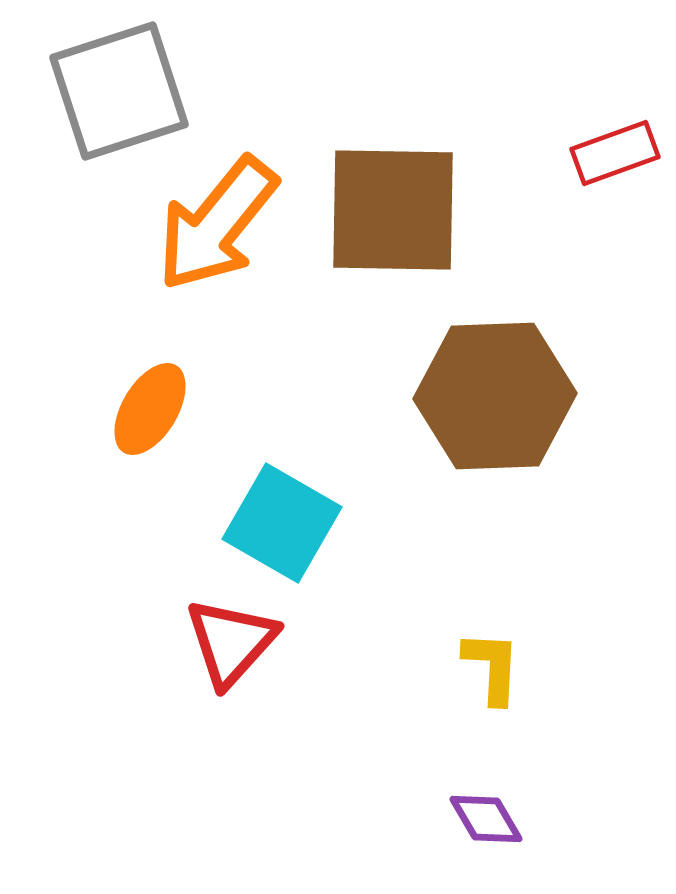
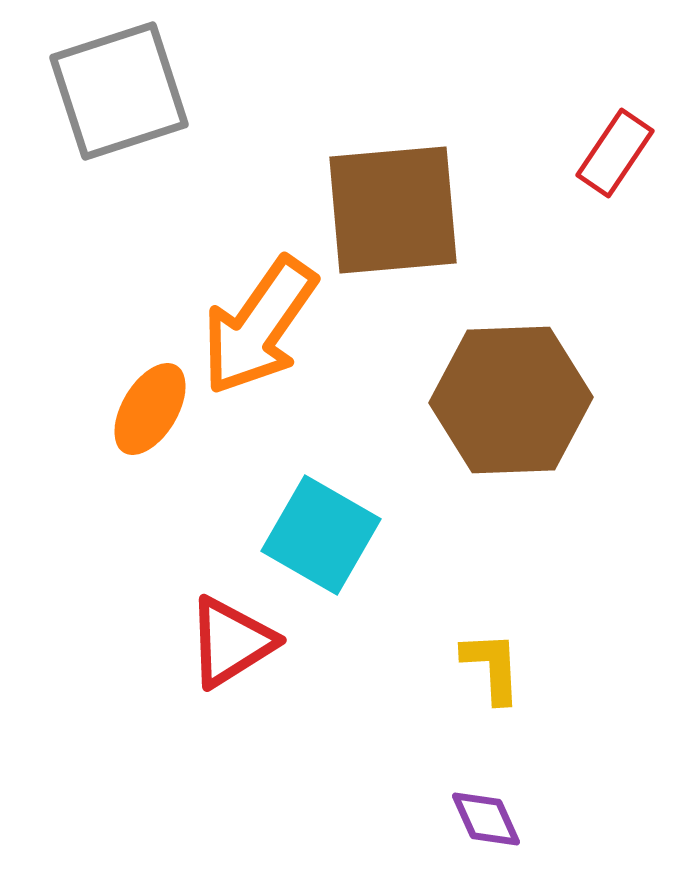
red rectangle: rotated 36 degrees counterclockwise
brown square: rotated 6 degrees counterclockwise
orange arrow: moved 42 px right, 102 px down; rotated 4 degrees counterclockwise
brown hexagon: moved 16 px right, 4 px down
cyan square: moved 39 px right, 12 px down
red triangle: rotated 16 degrees clockwise
yellow L-shape: rotated 6 degrees counterclockwise
purple diamond: rotated 6 degrees clockwise
